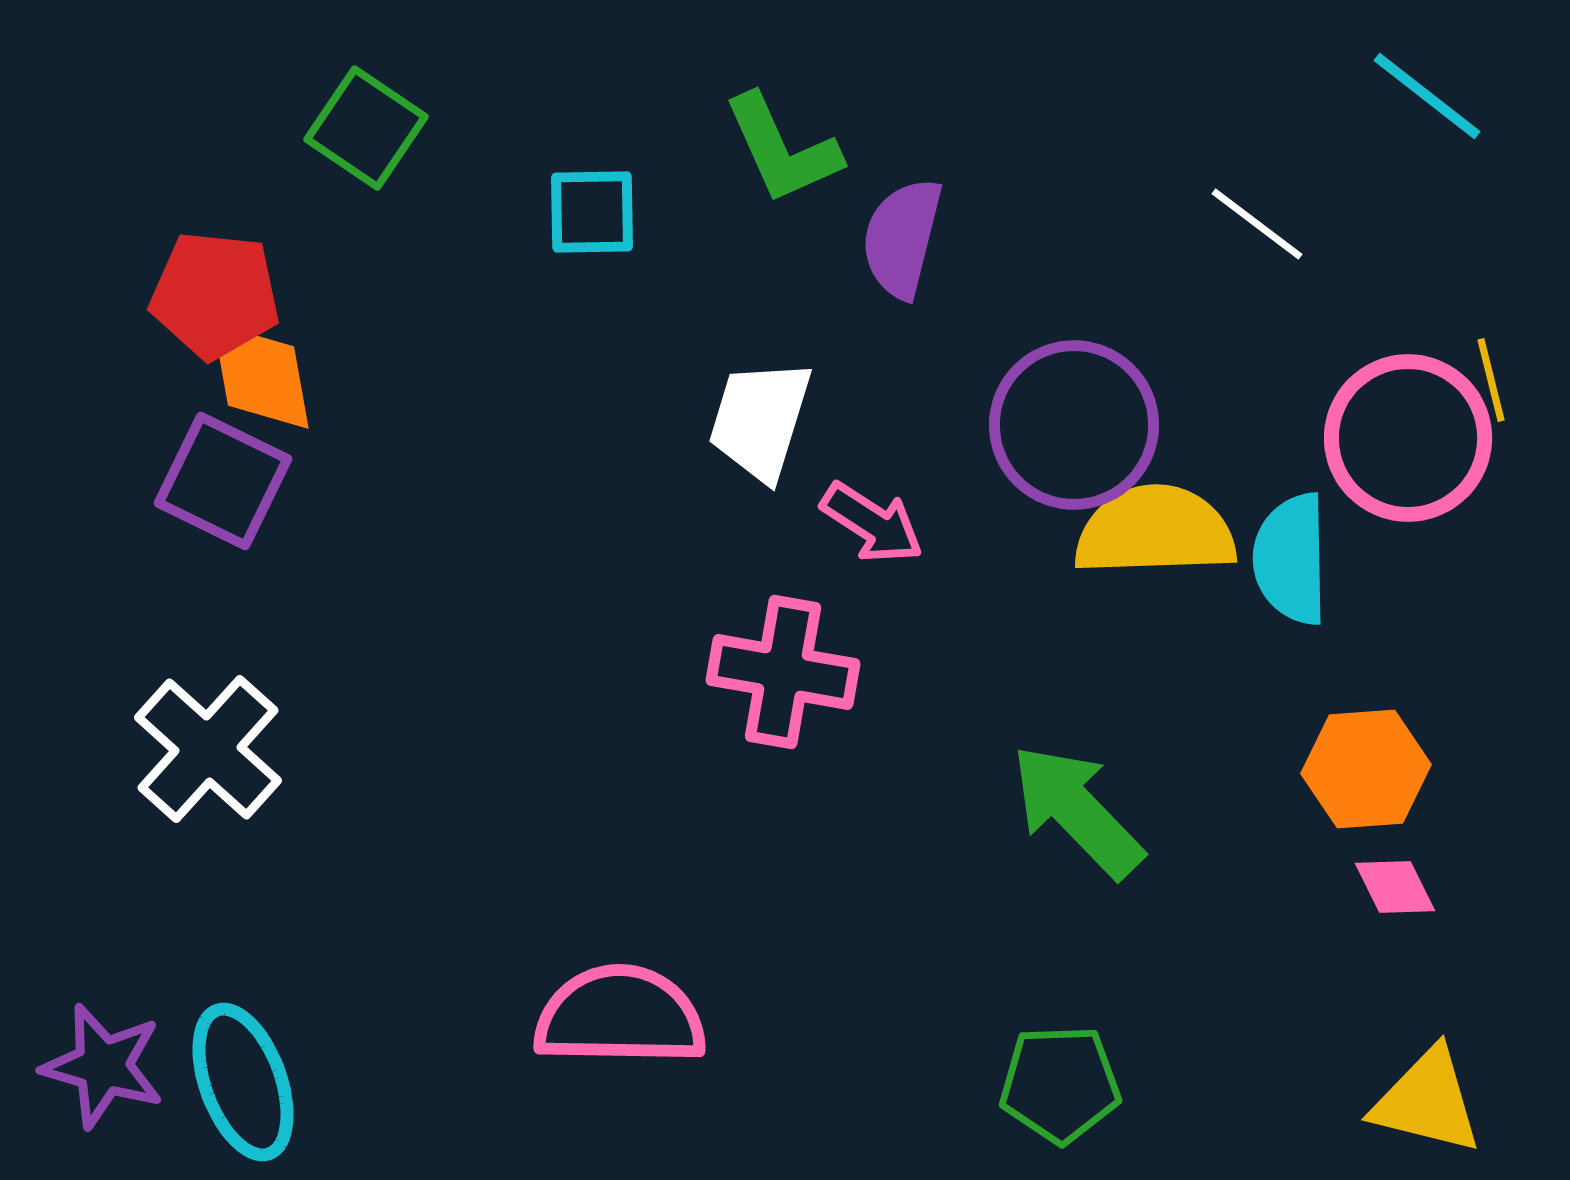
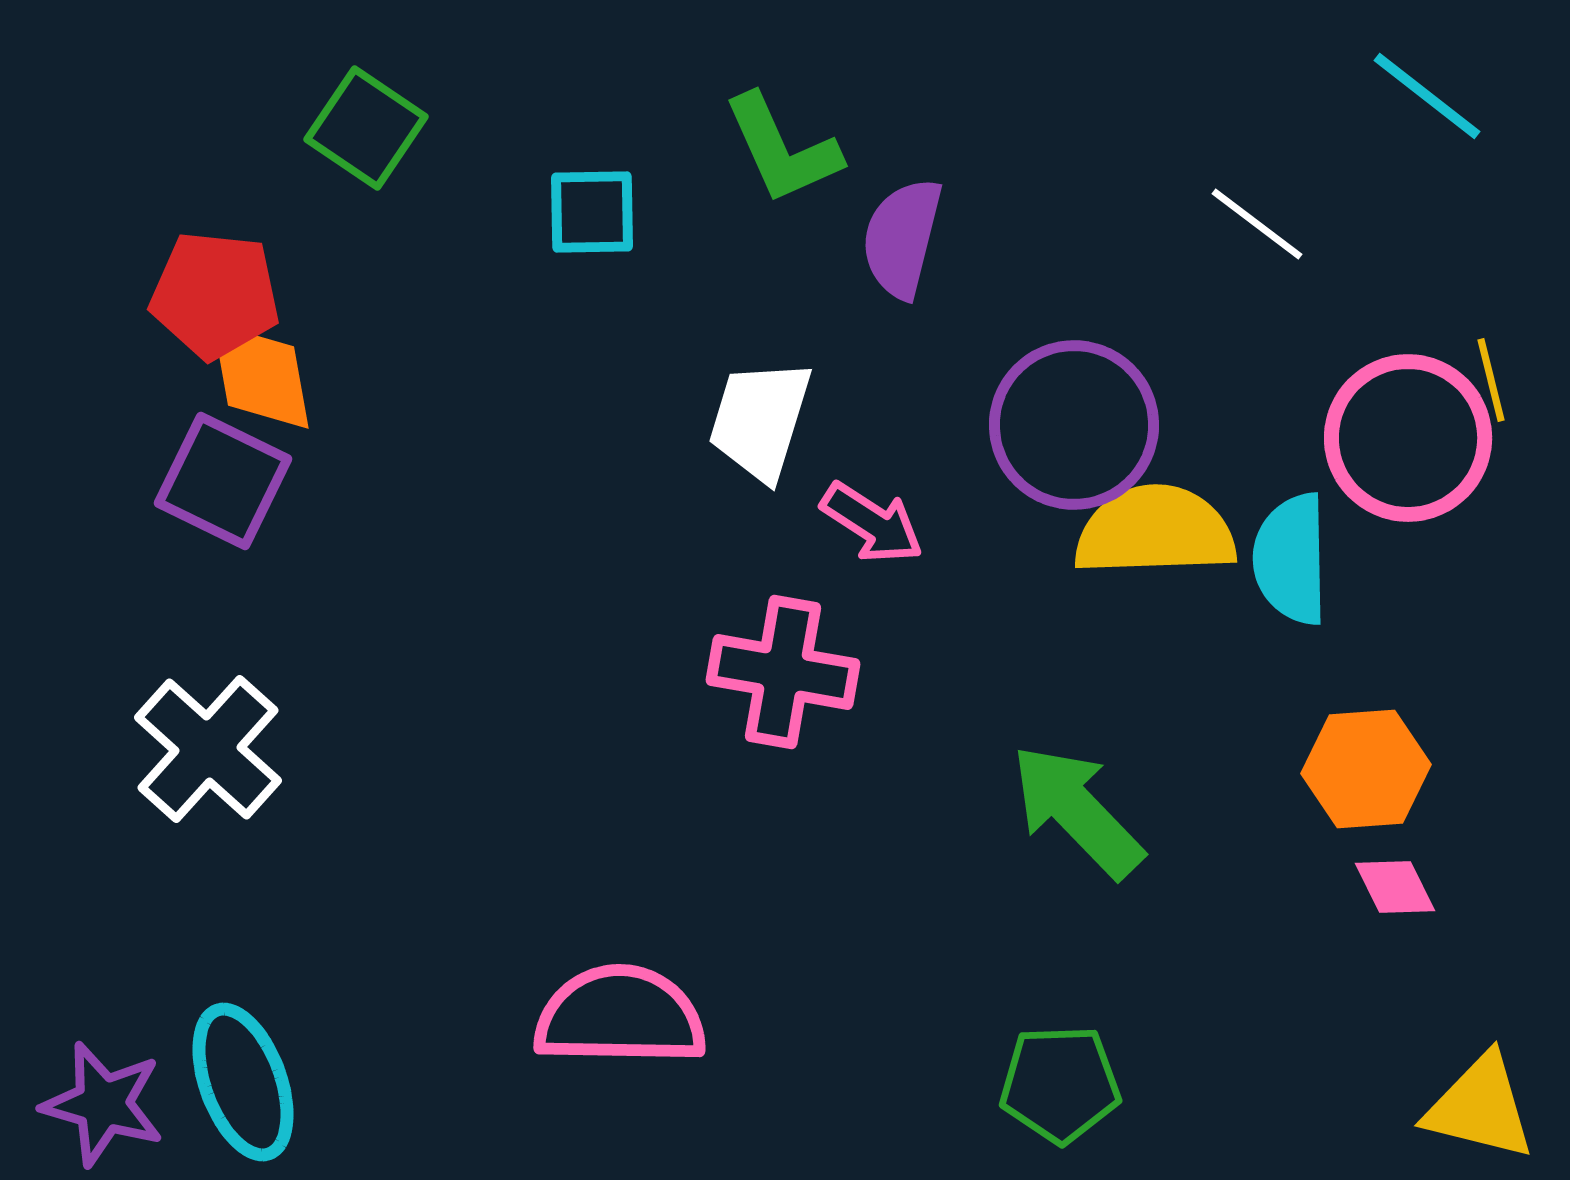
purple star: moved 38 px down
yellow triangle: moved 53 px right, 6 px down
